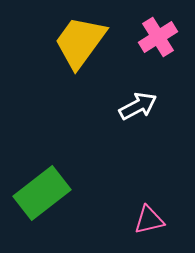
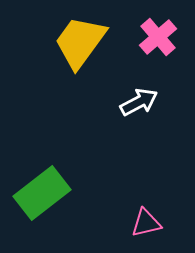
pink cross: rotated 9 degrees counterclockwise
white arrow: moved 1 px right, 4 px up
pink triangle: moved 3 px left, 3 px down
